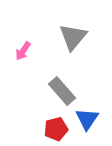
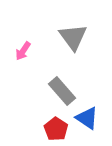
gray triangle: rotated 16 degrees counterclockwise
blue triangle: moved 1 px up; rotated 30 degrees counterclockwise
red pentagon: rotated 25 degrees counterclockwise
